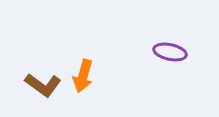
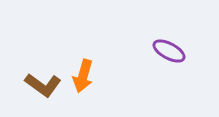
purple ellipse: moved 1 px left, 1 px up; rotated 16 degrees clockwise
